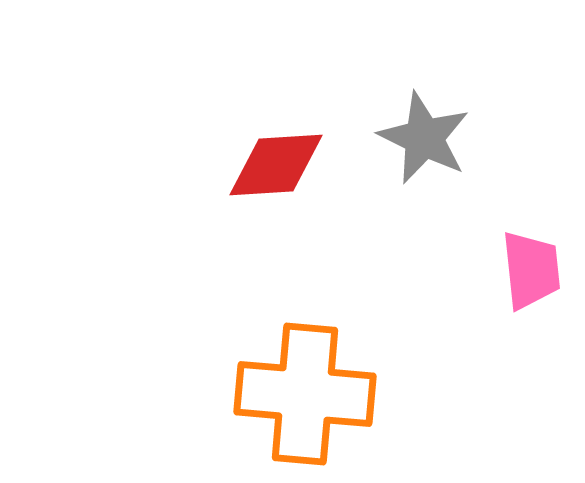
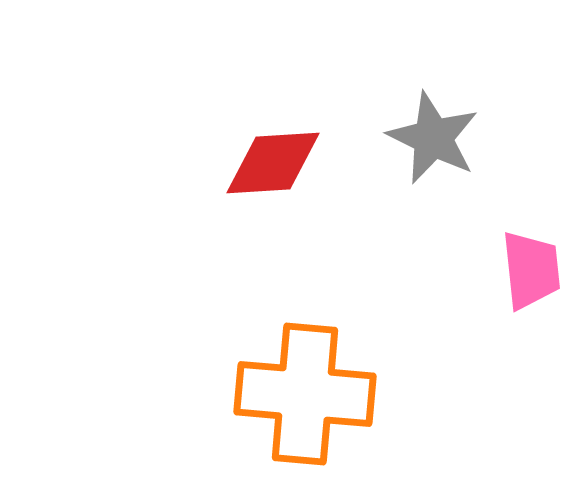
gray star: moved 9 px right
red diamond: moved 3 px left, 2 px up
